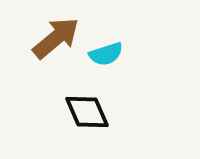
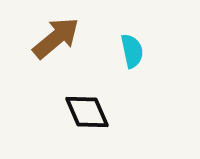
cyan semicircle: moved 26 px right, 3 px up; rotated 84 degrees counterclockwise
